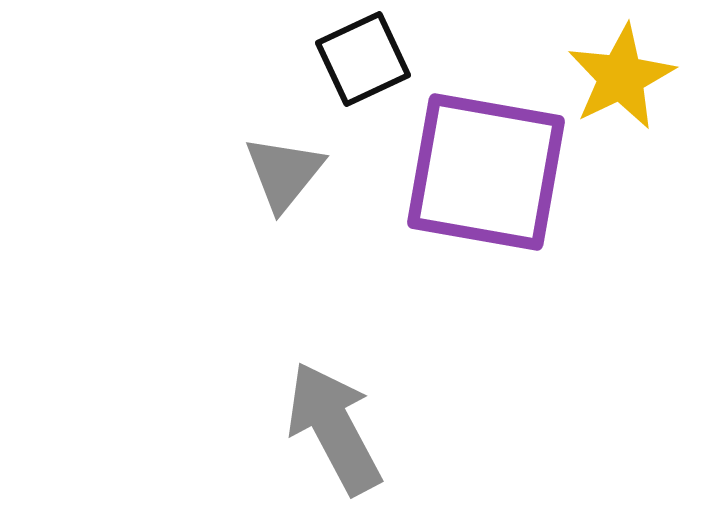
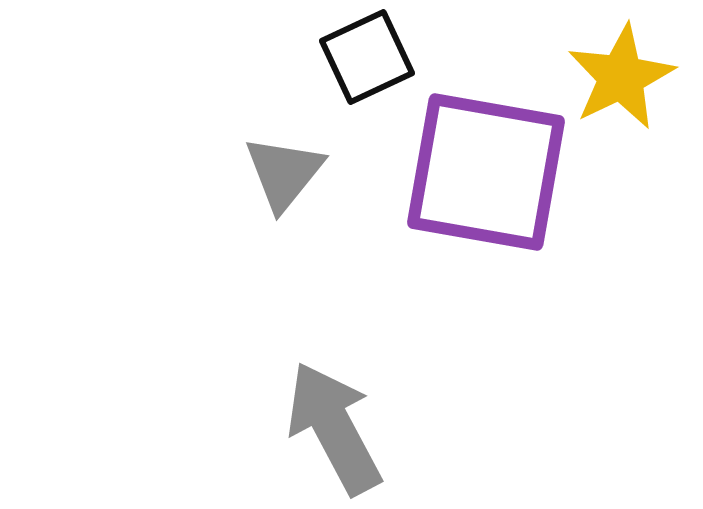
black square: moved 4 px right, 2 px up
